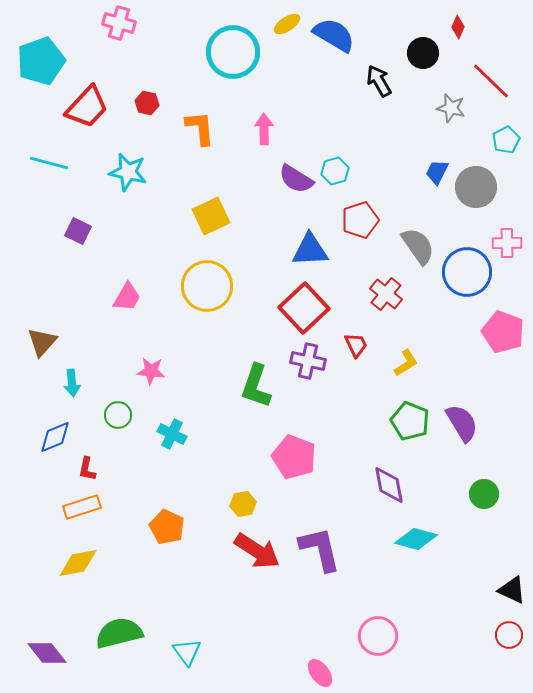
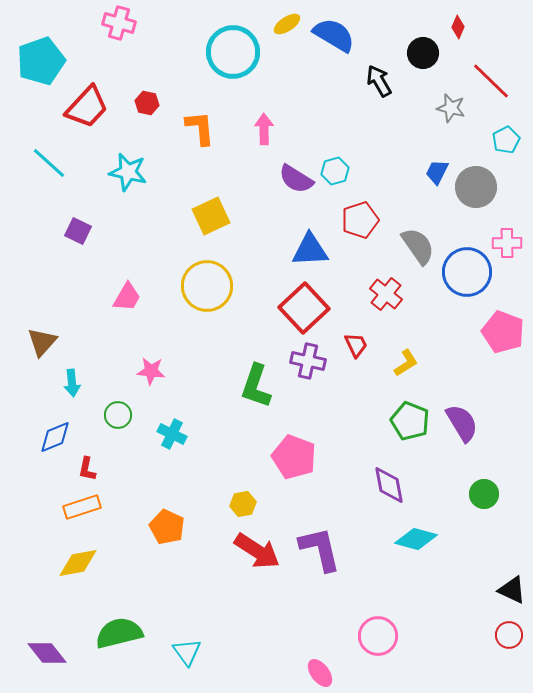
cyan line at (49, 163): rotated 27 degrees clockwise
